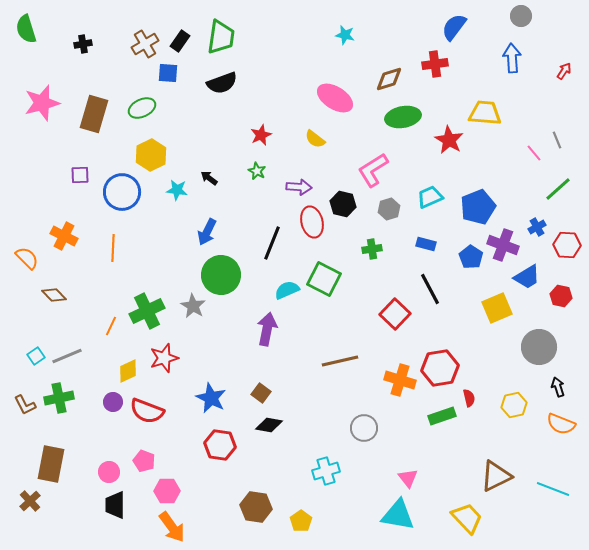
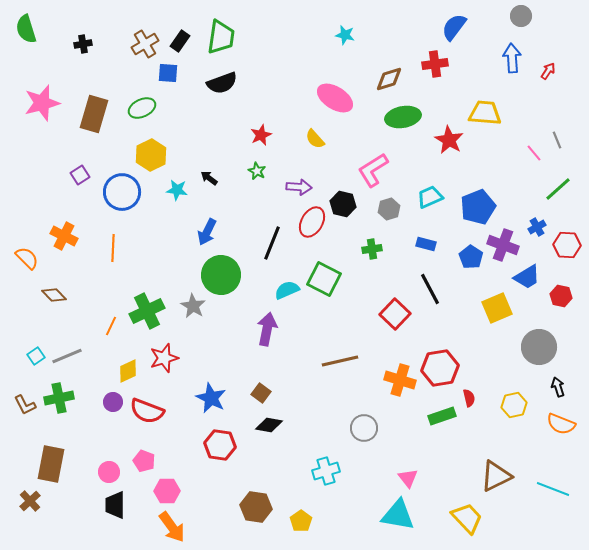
red arrow at (564, 71): moved 16 px left
yellow semicircle at (315, 139): rotated 10 degrees clockwise
purple square at (80, 175): rotated 30 degrees counterclockwise
red ellipse at (312, 222): rotated 44 degrees clockwise
